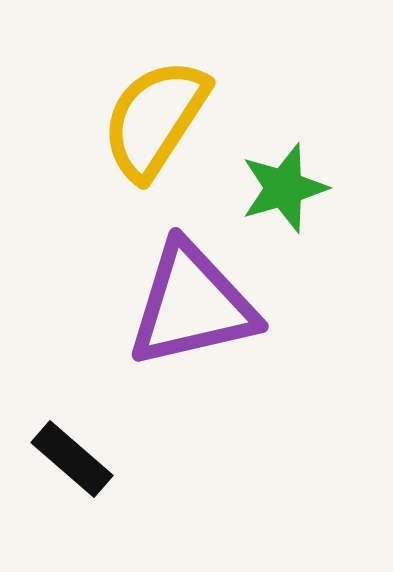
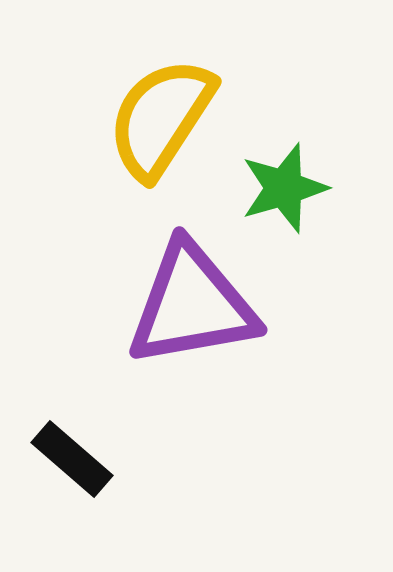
yellow semicircle: moved 6 px right, 1 px up
purple triangle: rotated 3 degrees clockwise
